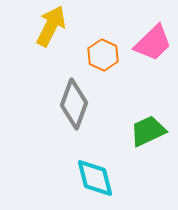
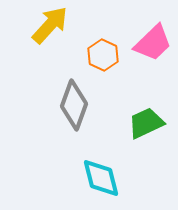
yellow arrow: moved 1 px left, 1 px up; rotated 15 degrees clockwise
gray diamond: moved 1 px down
green trapezoid: moved 2 px left, 8 px up
cyan diamond: moved 6 px right
